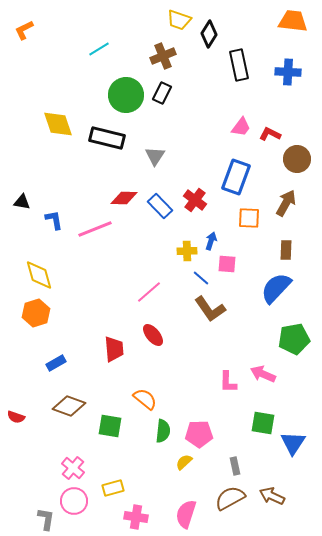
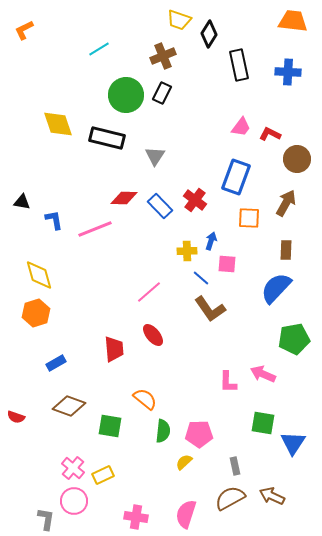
yellow rectangle at (113, 488): moved 10 px left, 13 px up; rotated 10 degrees counterclockwise
